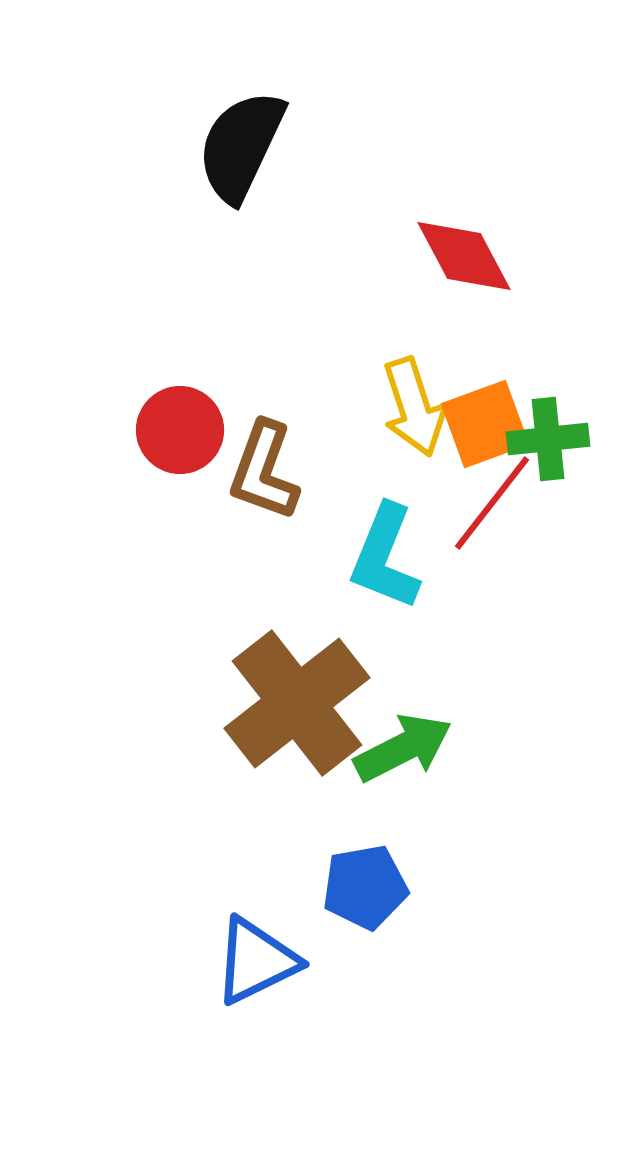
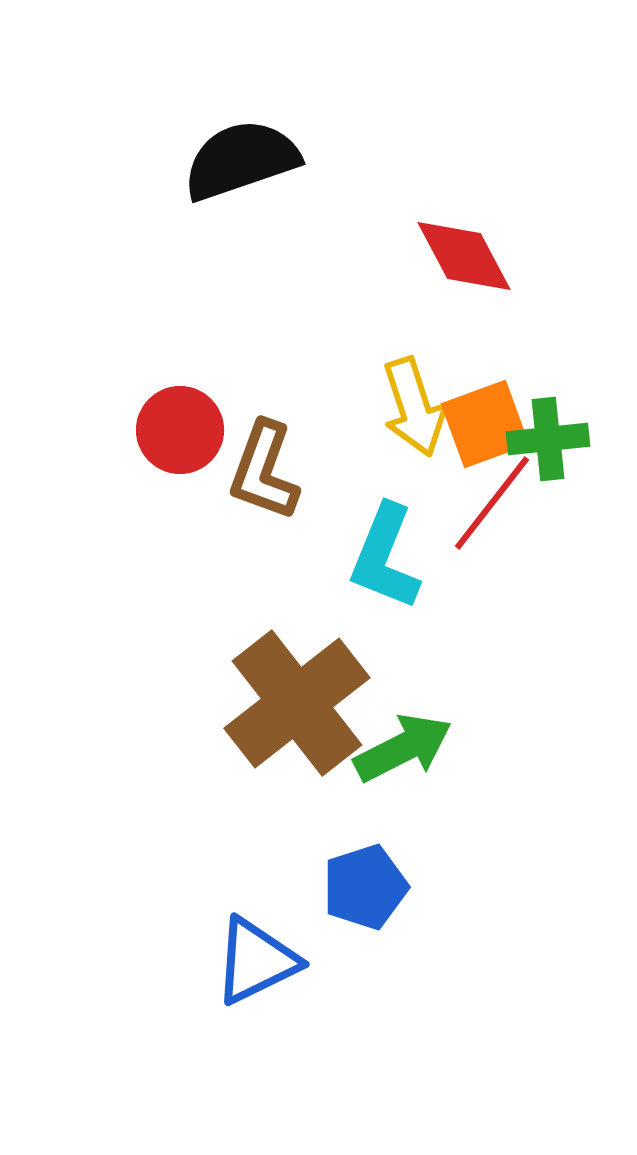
black semicircle: moved 14 px down; rotated 46 degrees clockwise
blue pentagon: rotated 8 degrees counterclockwise
